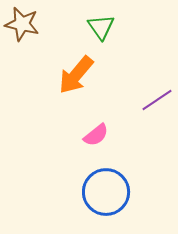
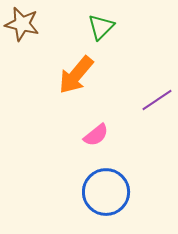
green triangle: rotated 20 degrees clockwise
